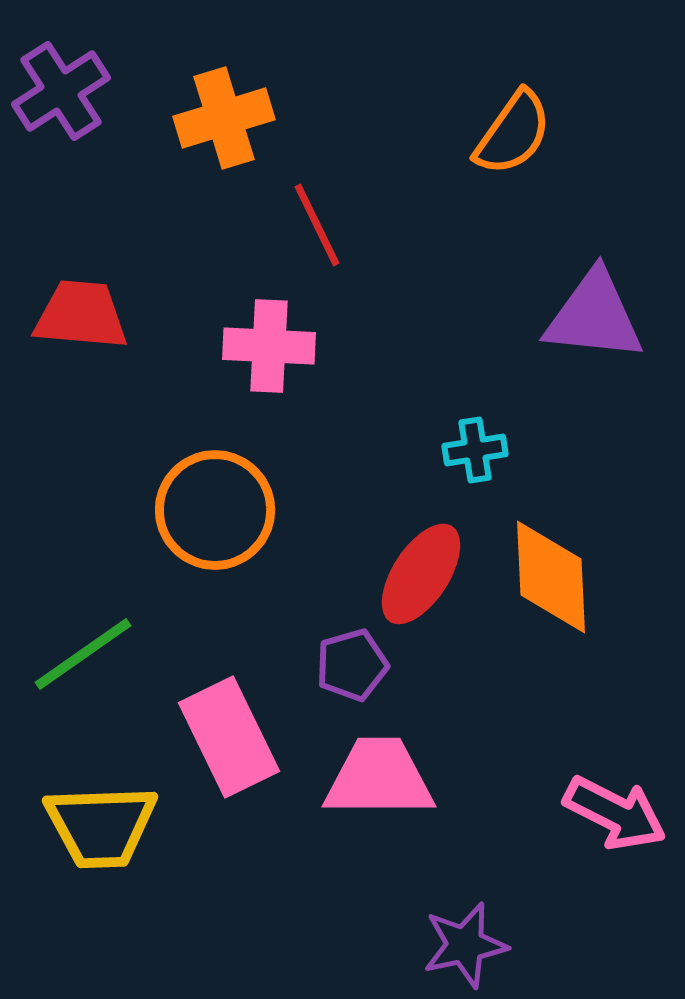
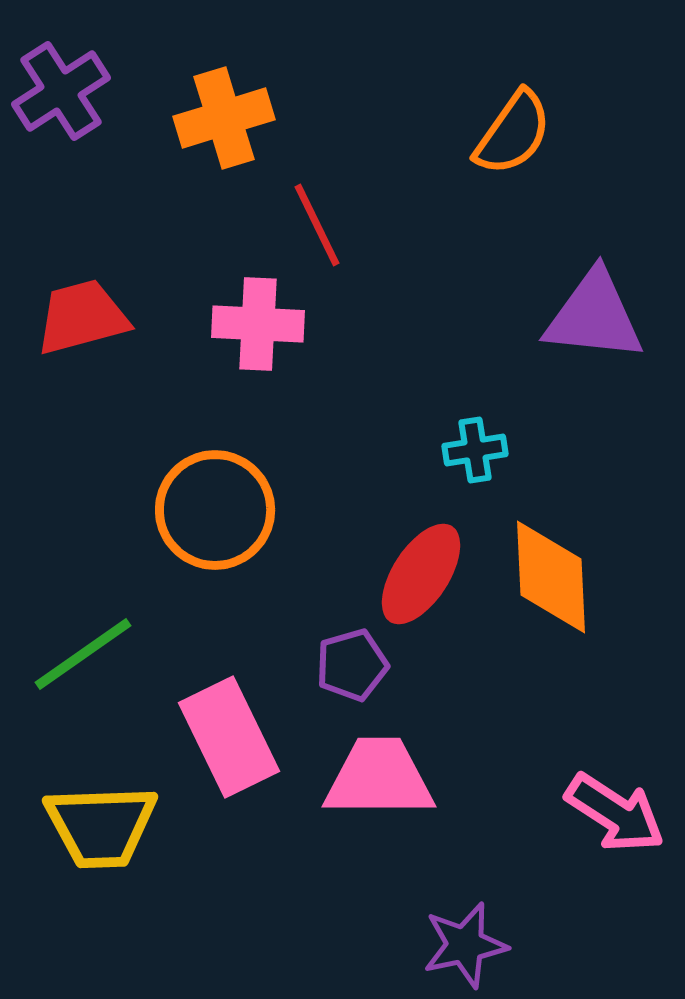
red trapezoid: moved 1 px right, 2 px down; rotated 20 degrees counterclockwise
pink cross: moved 11 px left, 22 px up
pink arrow: rotated 6 degrees clockwise
